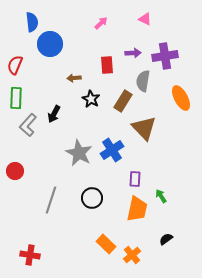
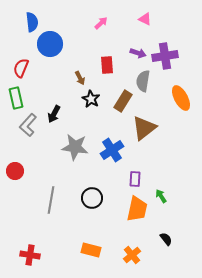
purple arrow: moved 5 px right; rotated 21 degrees clockwise
red semicircle: moved 6 px right, 3 px down
brown arrow: moved 6 px right; rotated 112 degrees counterclockwise
green rectangle: rotated 15 degrees counterclockwise
brown triangle: rotated 36 degrees clockwise
gray star: moved 4 px left, 6 px up; rotated 20 degrees counterclockwise
gray line: rotated 8 degrees counterclockwise
black semicircle: rotated 88 degrees clockwise
orange rectangle: moved 15 px left, 6 px down; rotated 30 degrees counterclockwise
